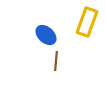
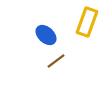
brown line: rotated 48 degrees clockwise
